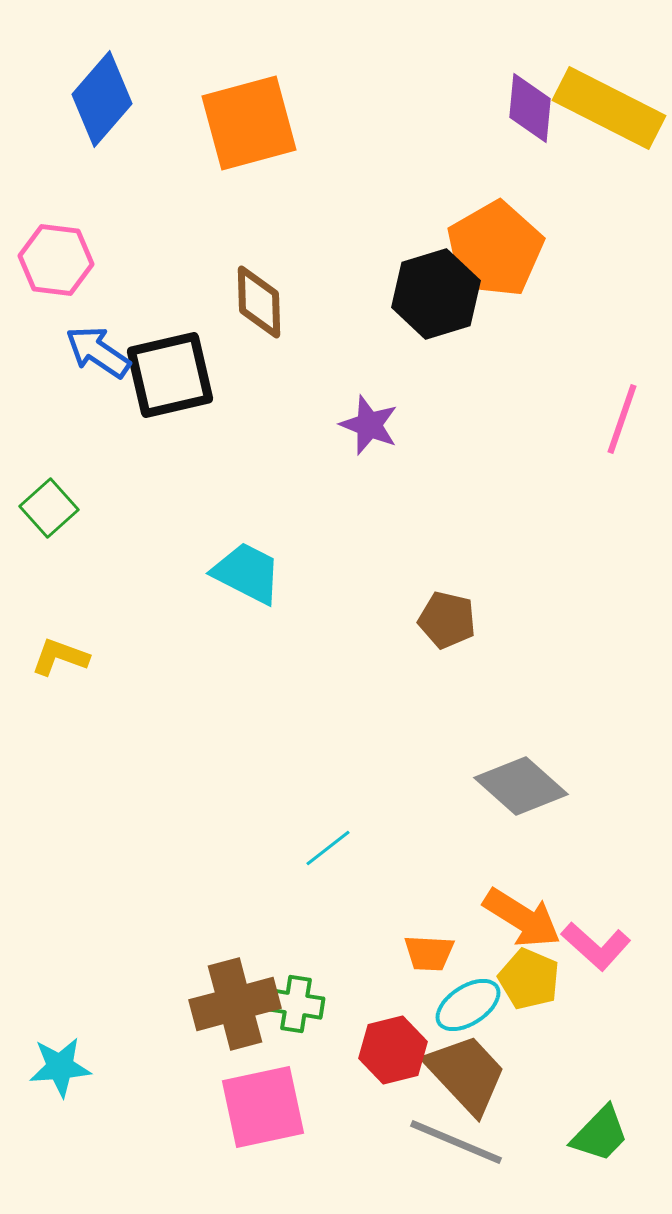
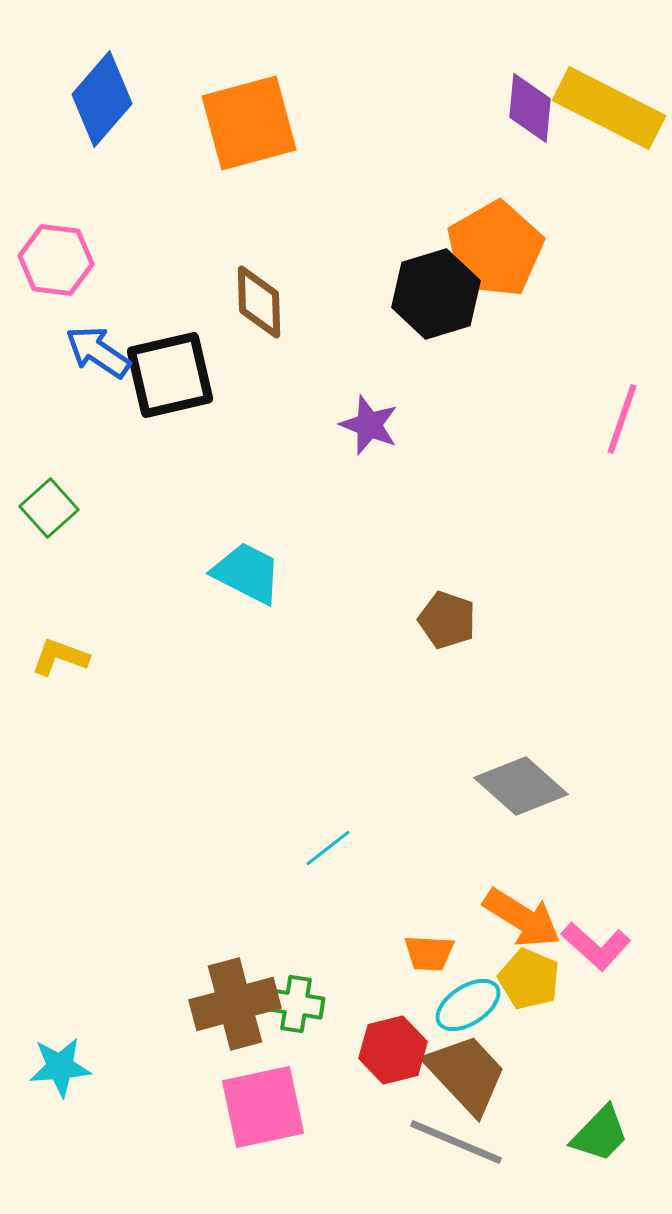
brown pentagon: rotated 6 degrees clockwise
